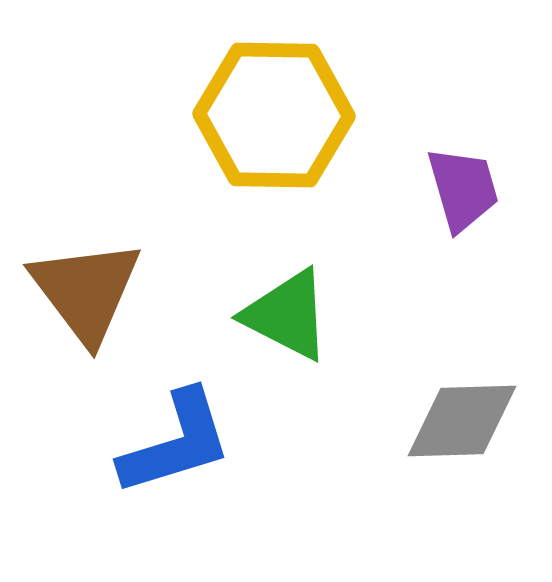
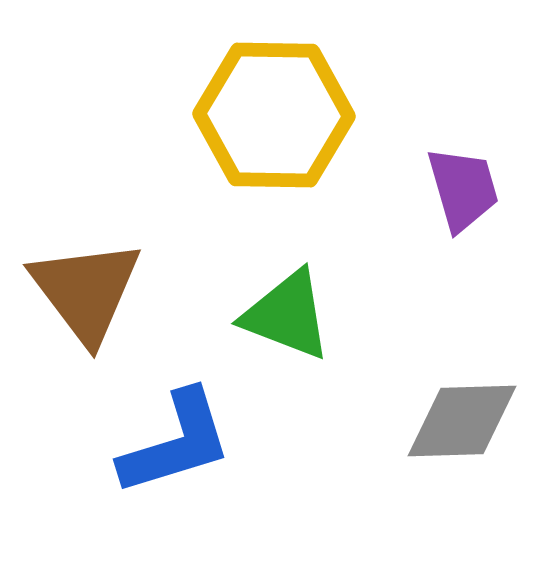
green triangle: rotated 6 degrees counterclockwise
